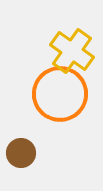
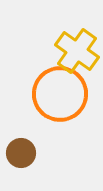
yellow cross: moved 5 px right
